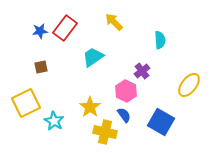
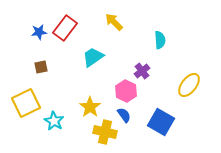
blue star: moved 1 px left, 1 px down
